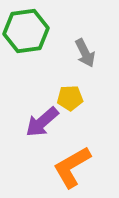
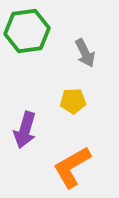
green hexagon: moved 1 px right
yellow pentagon: moved 3 px right, 3 px down
purple arrow: moved 17 px left, 8 px down; rotated 33 degrees counterclockwise
